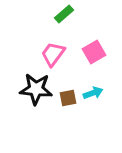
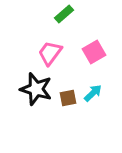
pink trapezoid: moved 3 px left, 1 px up
black star: rotated 12 degrees clockwise
cyan arrow: rotated 24 degrees counterclockwise
